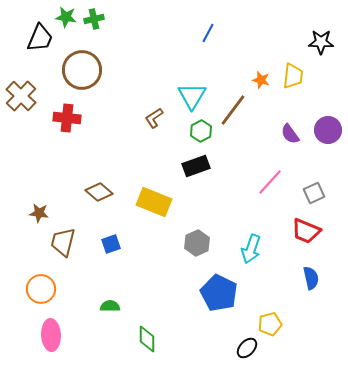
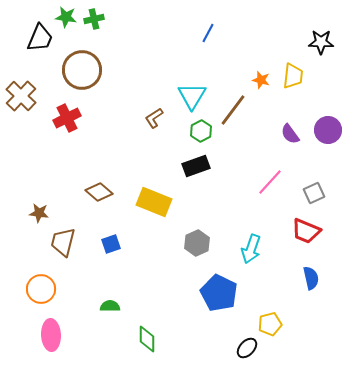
red cross: rotated 32 degrees counterclockwise
